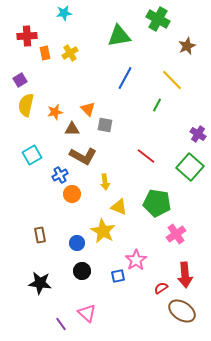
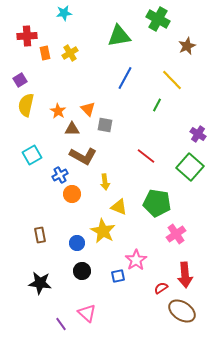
orange star: moved 3 px right, 1 px up; rotated 28 degrees counterclockwise
